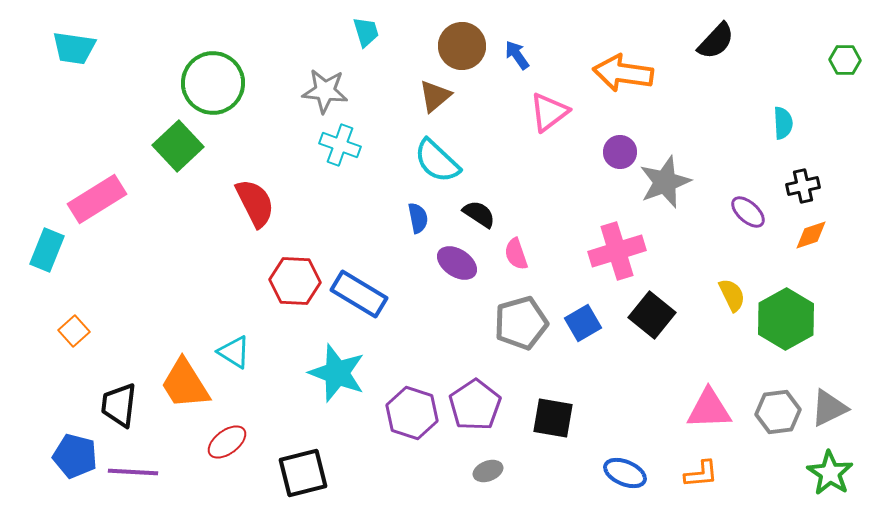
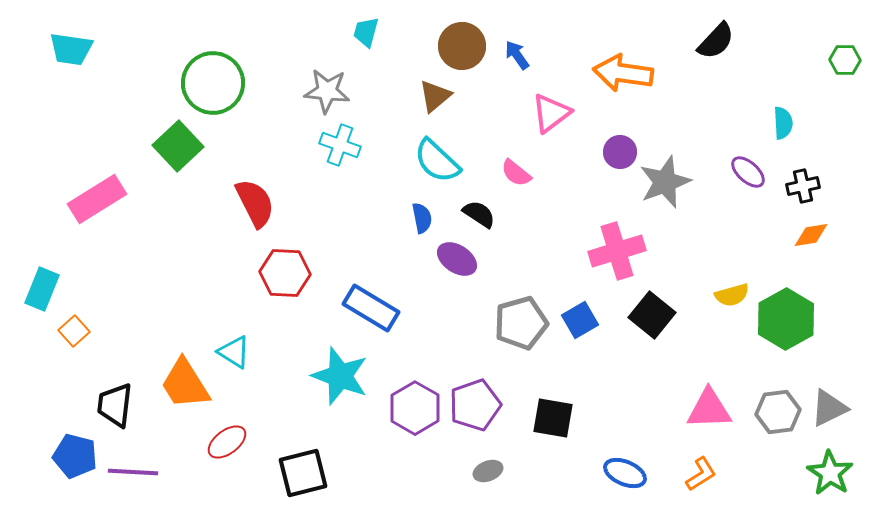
cyan trapezoid at (366, 32): rotated 148 degrees counterclockwise
cyan trapezoid at (74, 48): moved 3 px left, 1 px down
gray star at (325, 91): moved 2 px right
pink triangle at (549, 112): moved 2 px right, 1 px down
purple ellipse at (748, 212): moved 40 px up
blue semicircle at (418, 218): moved 4 px right
orange diamond at (811, 235): rotated 9 degrees clockwise
cyan rectangle at (47, 250): moved 5 px left, 39 px down
pink semicircle at (516, 254): moved 81 px up; rotated 32 degrees counterclockwise
purple ellipse at (457, 263): moved 4 px up
red hexagon at (295, 281): moved 10 px left, 8 px up
blue rectangle at (359, 294): moved 12 px right, 14 px down
yellow semicircle at (732, 295): rotated 100 degrees clockwise
blue square at (583, 323): moved 3 px left, 3 px up
cyan star at (337, 373): moved 3 px right, 3 px down
black trapezoid at (119, 405): moved 4 px left
purple pentagon at (475, 405): rotated 15 degrees clockwise
purple hexagon at (412, 413): moved 3 px right, 5 px up; rotated 12 degrees clockwise
orange L-shape at (701, 474): rotated 27 degrees counterclockwise
